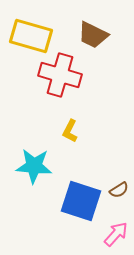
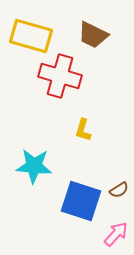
red cross: moved 1 px down
yellow L-shape: moved 13 px right, 1 px up; rotated 10 degrees counterclockwise
